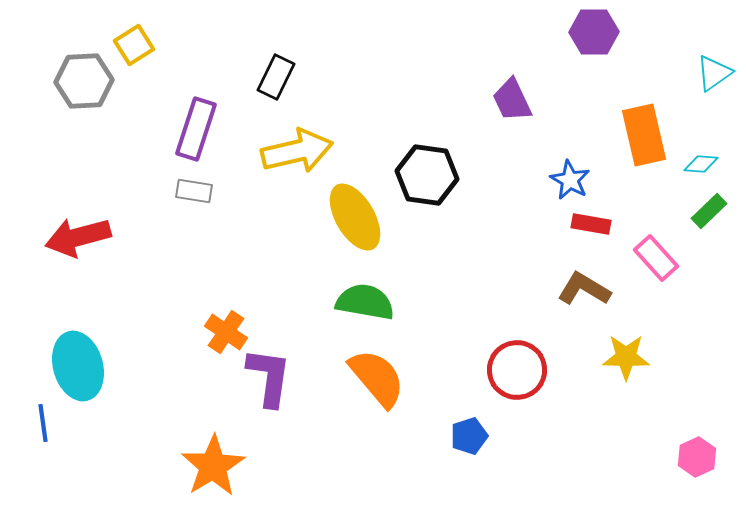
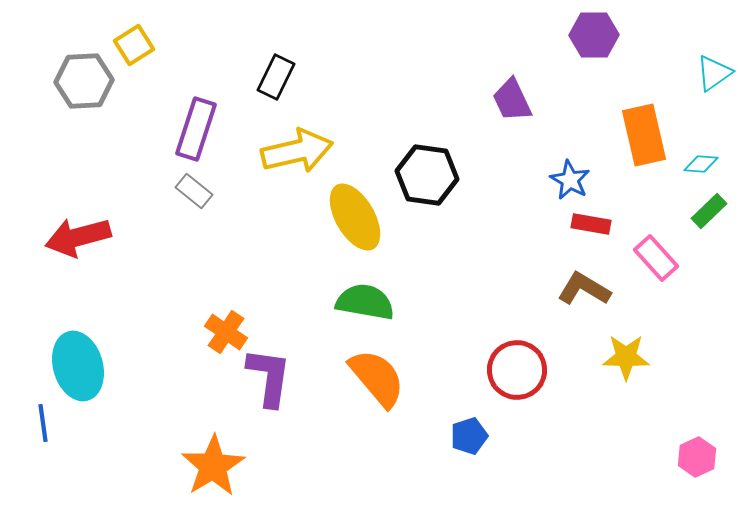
purple hexagon: moved 3 px down
gray rectangle: rotated 30 degrees clockwise
